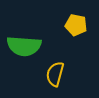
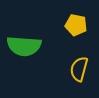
yellow semicircle: moved 24 px right, 5 px up
